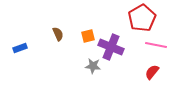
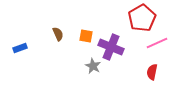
orange square: moved 2 px left; rotated 24 degrees clockwise
pink line: moved 1 px right, 2 px up; rotated 35 degrees counterclockwise
gray star: rotated 21 degrees clockwise
red semicircle: rotated 28 degrees counterclockwise
